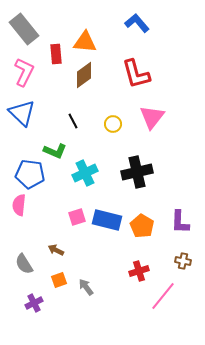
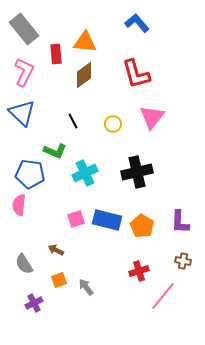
pink square: moved 1 px left, 2 px down
